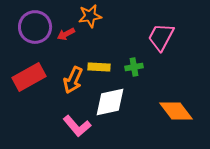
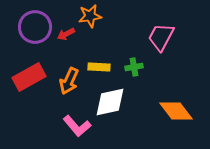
orange arrow: moved 4 px left, 1 px down
